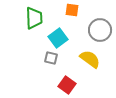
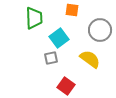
cyan square: moved 1 px right
gray square: rotated 24 degrees counterclockwise
red square: moved 1 px left, 1 px down
